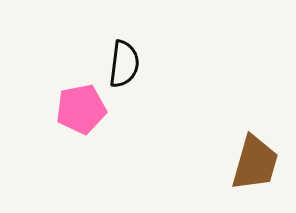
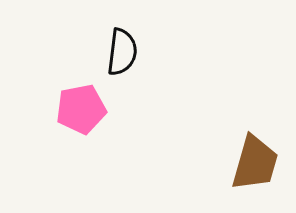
black semicircle: moved 2 px left, 12 px up
